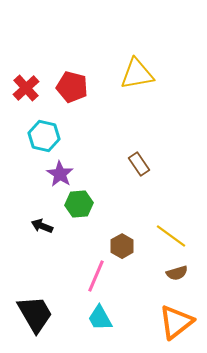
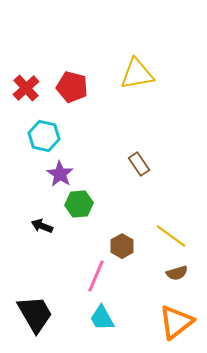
cyan trapezoid: moved 2 px right
